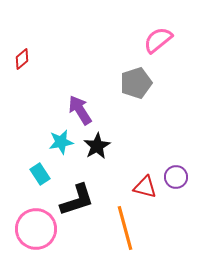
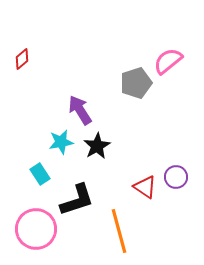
pink semicircle: moved 10 px right, 21 px down
red triangle: rotated 20 degrees clockwise
orange line: moved 6 px left, 3 px down
